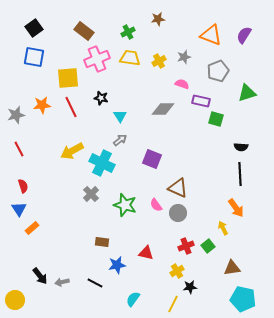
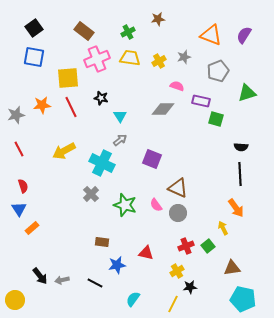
pink semicircle at (182, 84): moved 5 px left, 2 px down
yellow arrow at (72, 151): moved 8 px left
gray arrow at (62, 282): moved 2 px up
